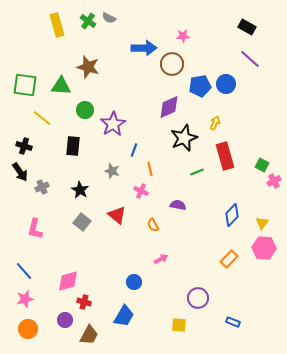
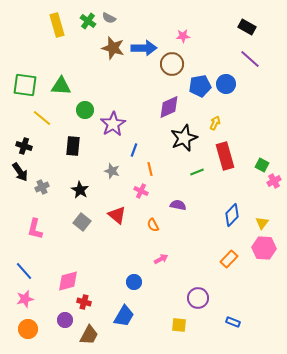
brown star at (88, 67): moved 25 px right, 19 px up
